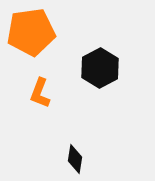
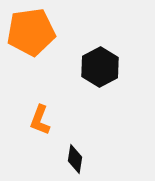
black hexagon: moved 1 px up
orange L-shape: moved 27 px down
